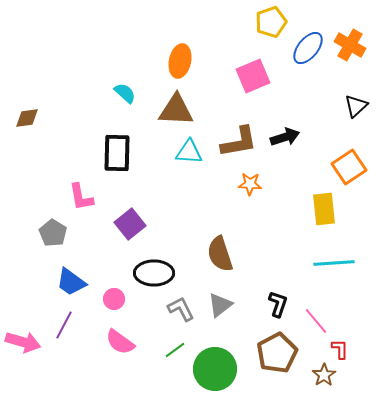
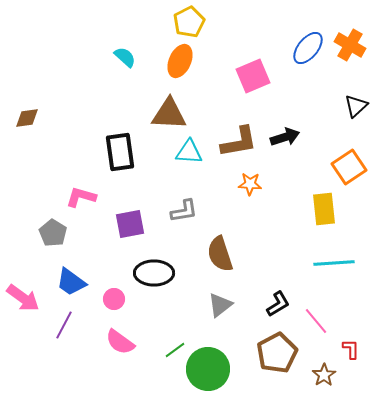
yellow pentagon: moved 82 px left; rotated 8 degrees counterclockwise
orange ellipse: rotated 12 degrees clockwise
cyan semicircle: moved 36 px up
brown triangle: moved 7 px left, 4 px down
black rectangle: moved 3 px right, 1 px up; rotated 9 degrees counterclockwise
pink L-shape: rotated 116 degrees clockwise
purple square: rotated 28 degrees clockwise
black L-shape: rotated 40 degrees clockwise
gray L-shape: moved 3 px right, 98 px up; rotated 108 degrees clockwise
pink arrow: moved 44 px up; rotated 20 degrees clockwise
red L-shape: moved 11 px right
green circle: moved 7 px left
